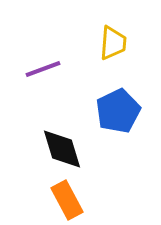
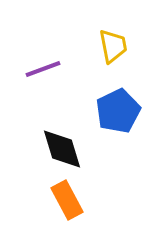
yellow trapezoid: moved 3 px down; rotated 15 degrees counterclockwise
